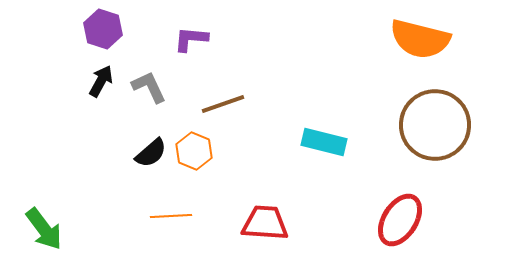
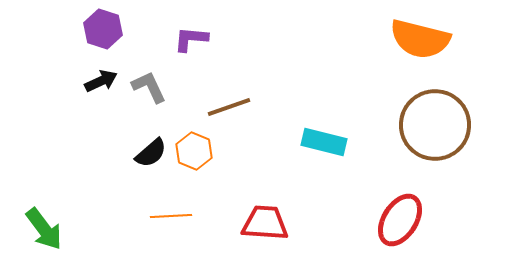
black arrow: rotated 36 degrees clockwise
brown line: moved 6 px right, 3 px down
